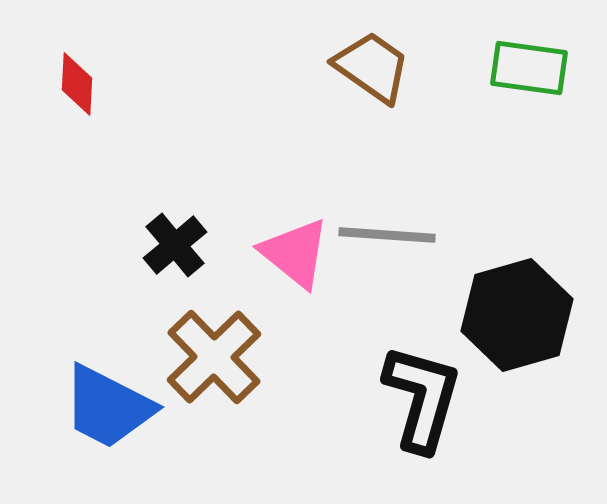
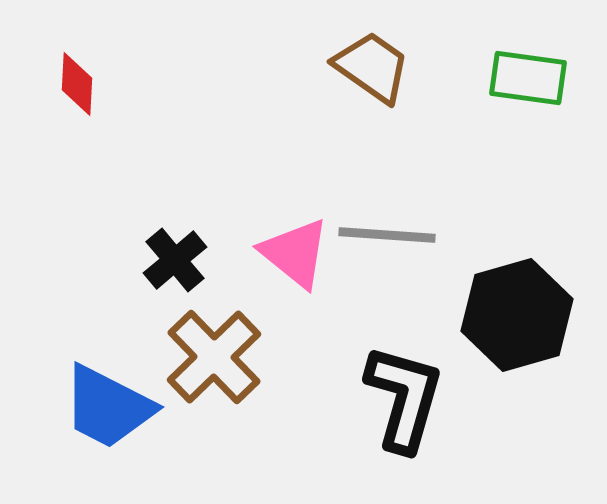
green rectangle: moved 1 px left, 10 px down
black cross: moved 15 px down
black L-shape: moved 18 px left
